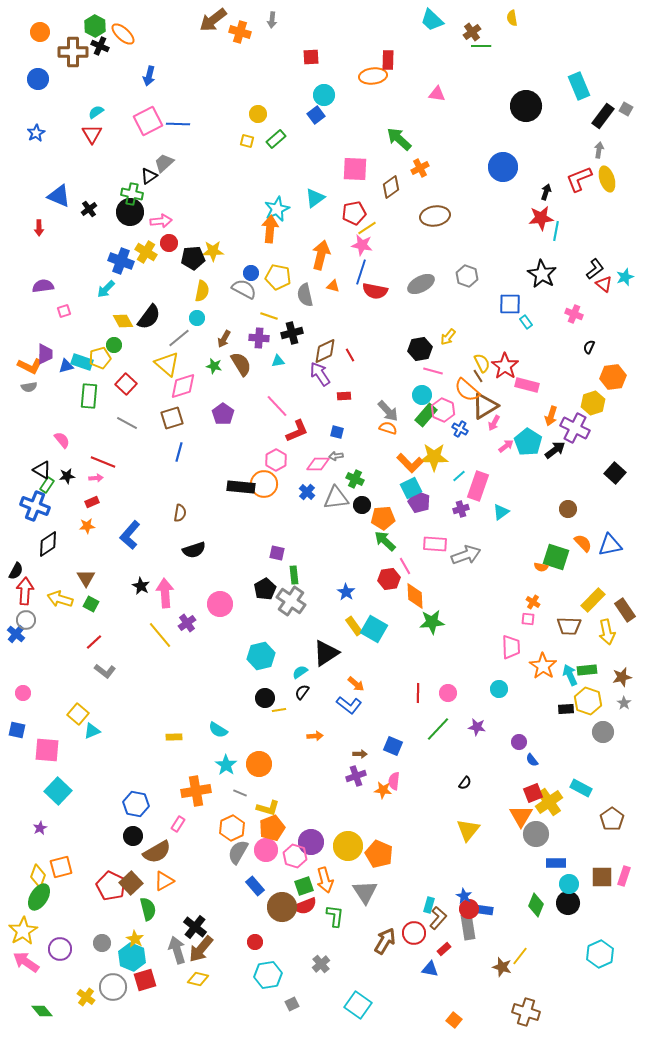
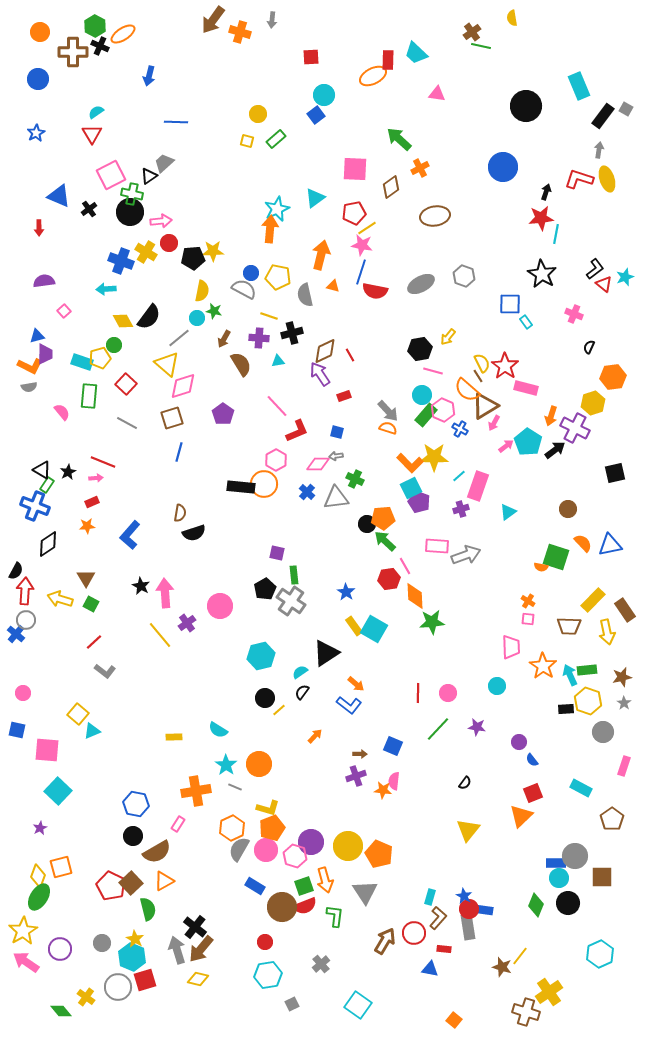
brown arrow at (213, 20): rotated 16 degrees counterclockwise
cyan trapezoid at (432, 20): moved 16 px left, 33 px down
orange ellipse at (123, 34): rotated 75 degrees counterclockwise
green line at (481, 46): rotated 12 degrees clockwise
orange ellipse at (373, 76): rotated 20 degrees counterclockwise
pink square at (148, 121): moved 37 px left, 54 px down
blue line at (178, 124): moved 2 px left, 2 px up
red L-shape at (579, 179): rotated 40 degrees clockwise
cyan line at (556, 231): moved 3 px down
gray hexagon at (467, 276): moved 3 px left
purple semicircle at (43, 286): moved 1 px right, 5 px up
cyan arrow at (106, 289): rotated 42 degrees clockwise
pink square at (64, 311): rotated 24 degrees counterclockwise
blue triangle at (66, 366): moved 29 px left, 30 px up
green star at (214, 366): moved 55 px up
pink rectangle at (527, 385): moved 1 px left, 3 px down
red rectangle at (344, 396): rotated 16 degrees counterclockwise
pink semicircle at (62, 440): moved 28 px up
black square at (615, 473): rotated 35 degrees clockwise
black star at (67, 476): moved 1 px right, 4 px up; rotated 21 degrees counterclockwise
black circle at (362, 505): moved 5 px right, 19 px down
cyan triangle at (501, 512): moved 7 px right
pink rectangle at (435, 544): moved 2 px right, 2 px down
black semicircle at (194, 550): moved 17 px up
orange cross at (533, 602): moved 5 px left, 1 px up
pink circle at (220, 604): moved 2 px down
cyan circle at (499, 689): moved 2 px left, 3 px up
yellow line at (279, 710): rotated 32 degrees counterclockwise
orange arrow at (315, 736): rotated 42 degrees counterclockwise
gray line at (240, 793): moved 5 px left, 6 px up
yellow cross at (549, 802): moved 190 px down
orange triangle at (521, 816): rotated 15 degrees clockwise
gray circle at (536, 834): moved 39 px right, 22 px down
gray semicircle at (238, 852): moved 1 px right, 3 px up
pink rectangle at (624, 876): moved 110 px up
cyan circle at (569, 884): moved 10 px left, 6 px up
blue rectangle at (255, 886): rotated 18 degrees counterclockwise
cyan rectangle at (429, 905): moved 1 px right, 8 px up
red circle at (255, 942): moved 10 px right
red rectangle at (444, 949): rotated 48 degrees clockwise
gray circle at (113, 987): moved 5 px right
green diamond at (42, 1011): moved 19 px right
